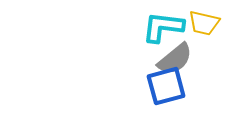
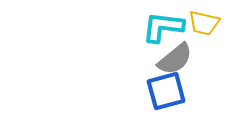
blue square: moved 5 px down
